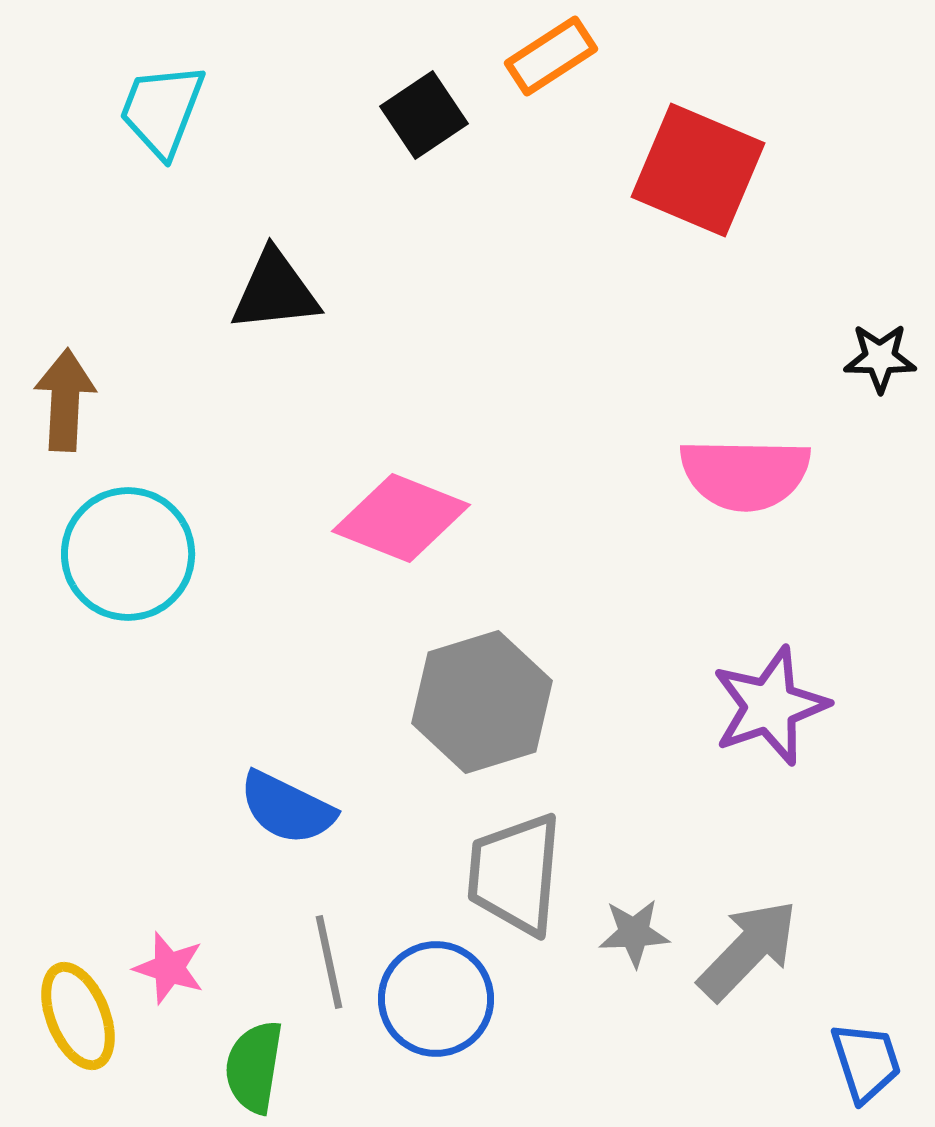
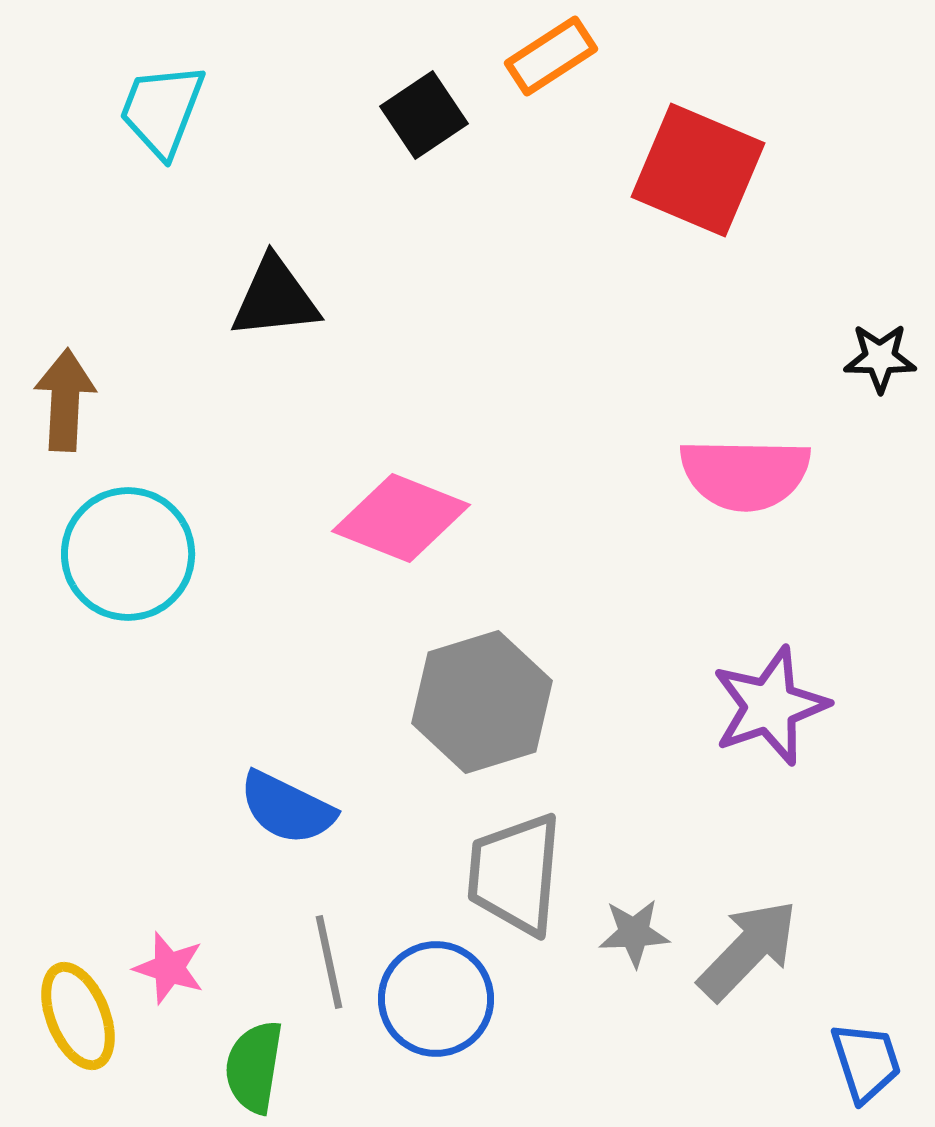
black triangle: moved 7 px down
